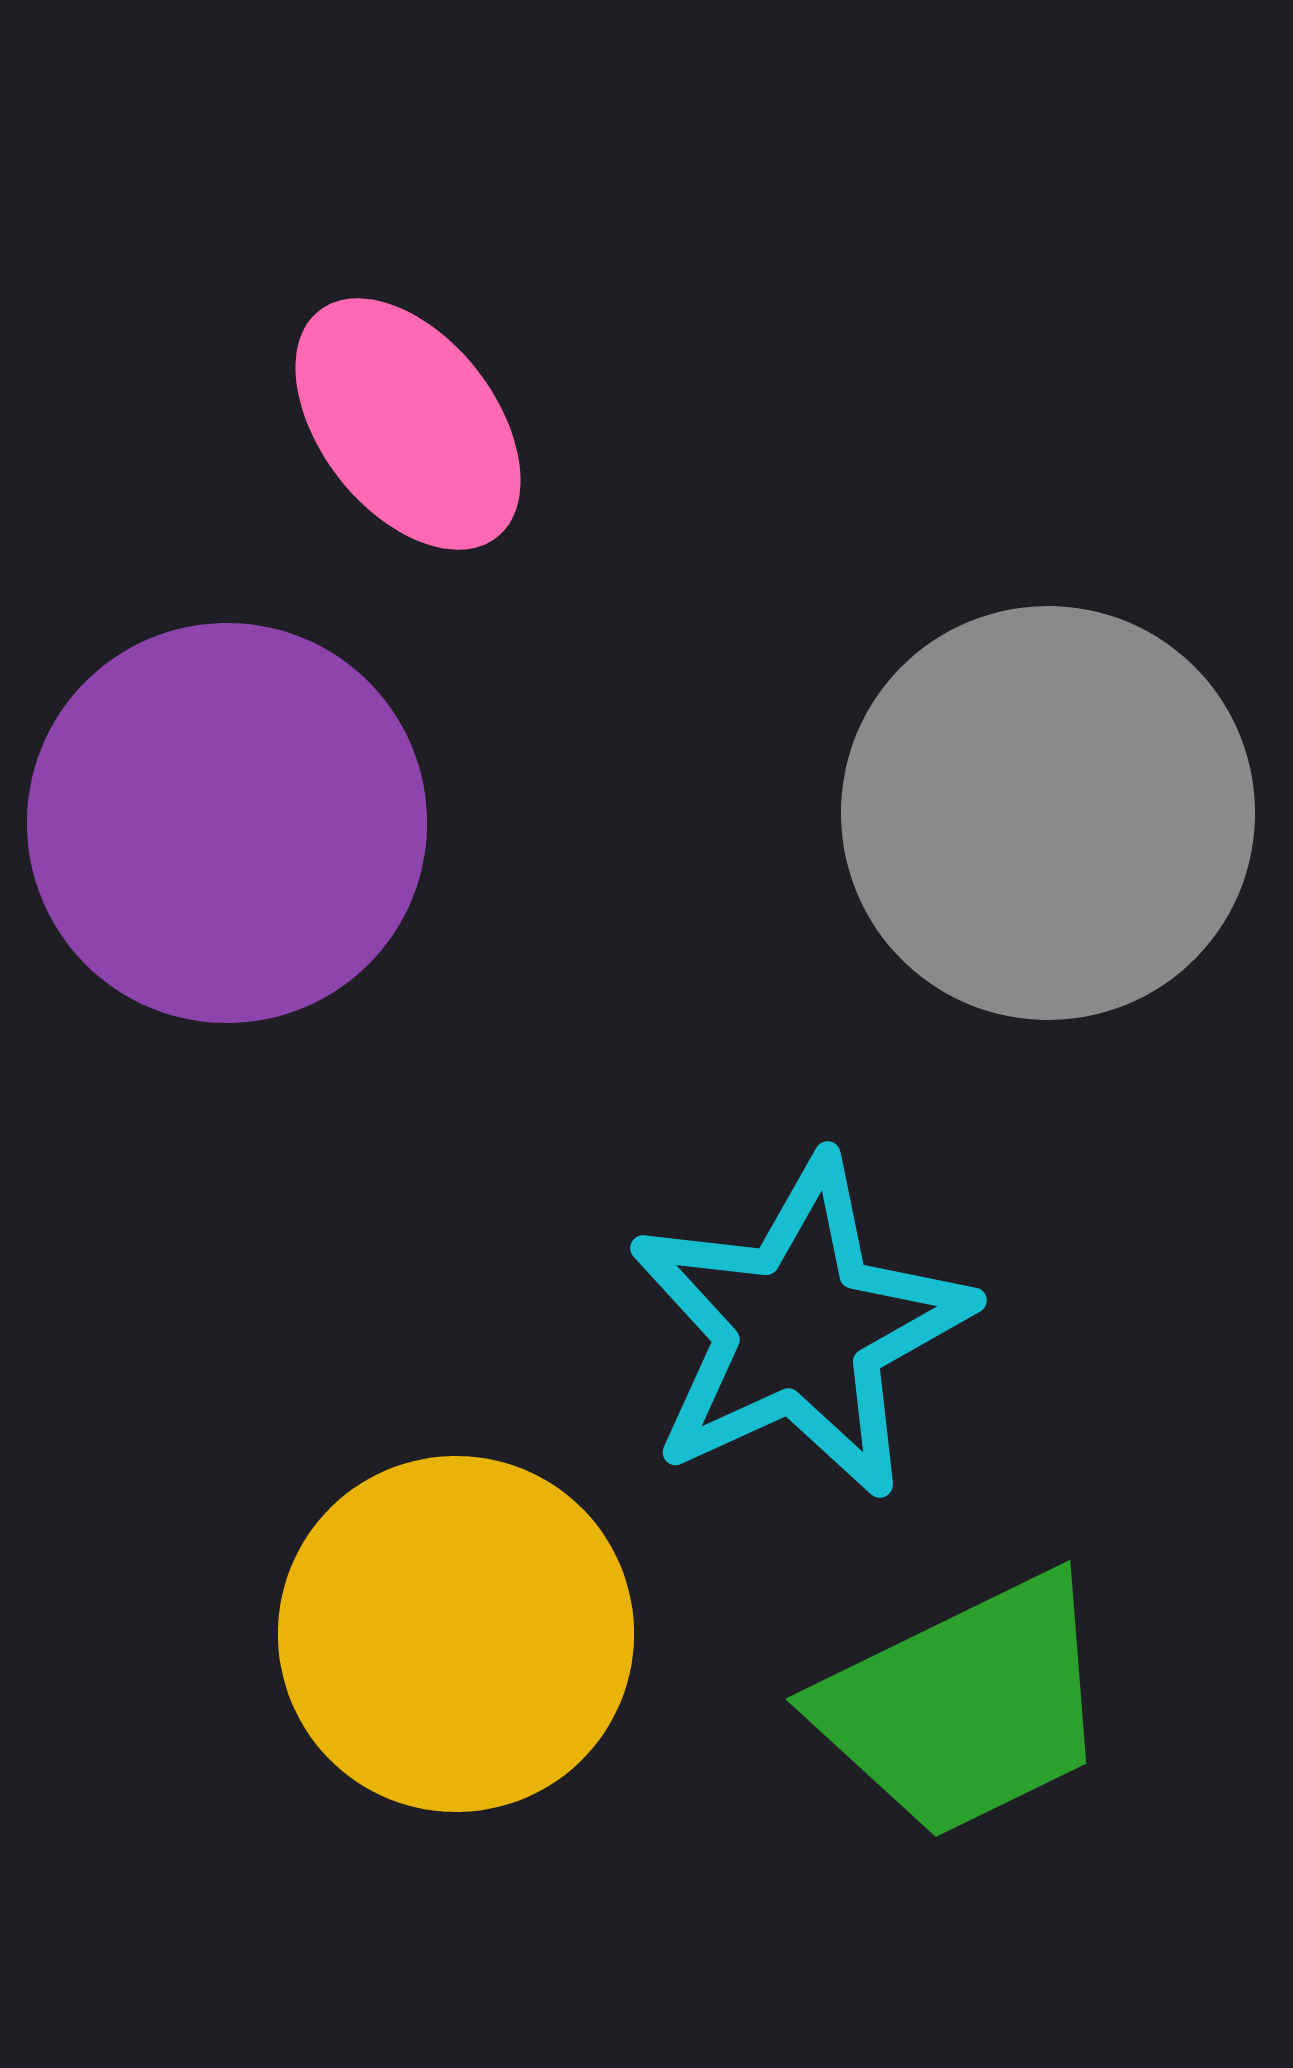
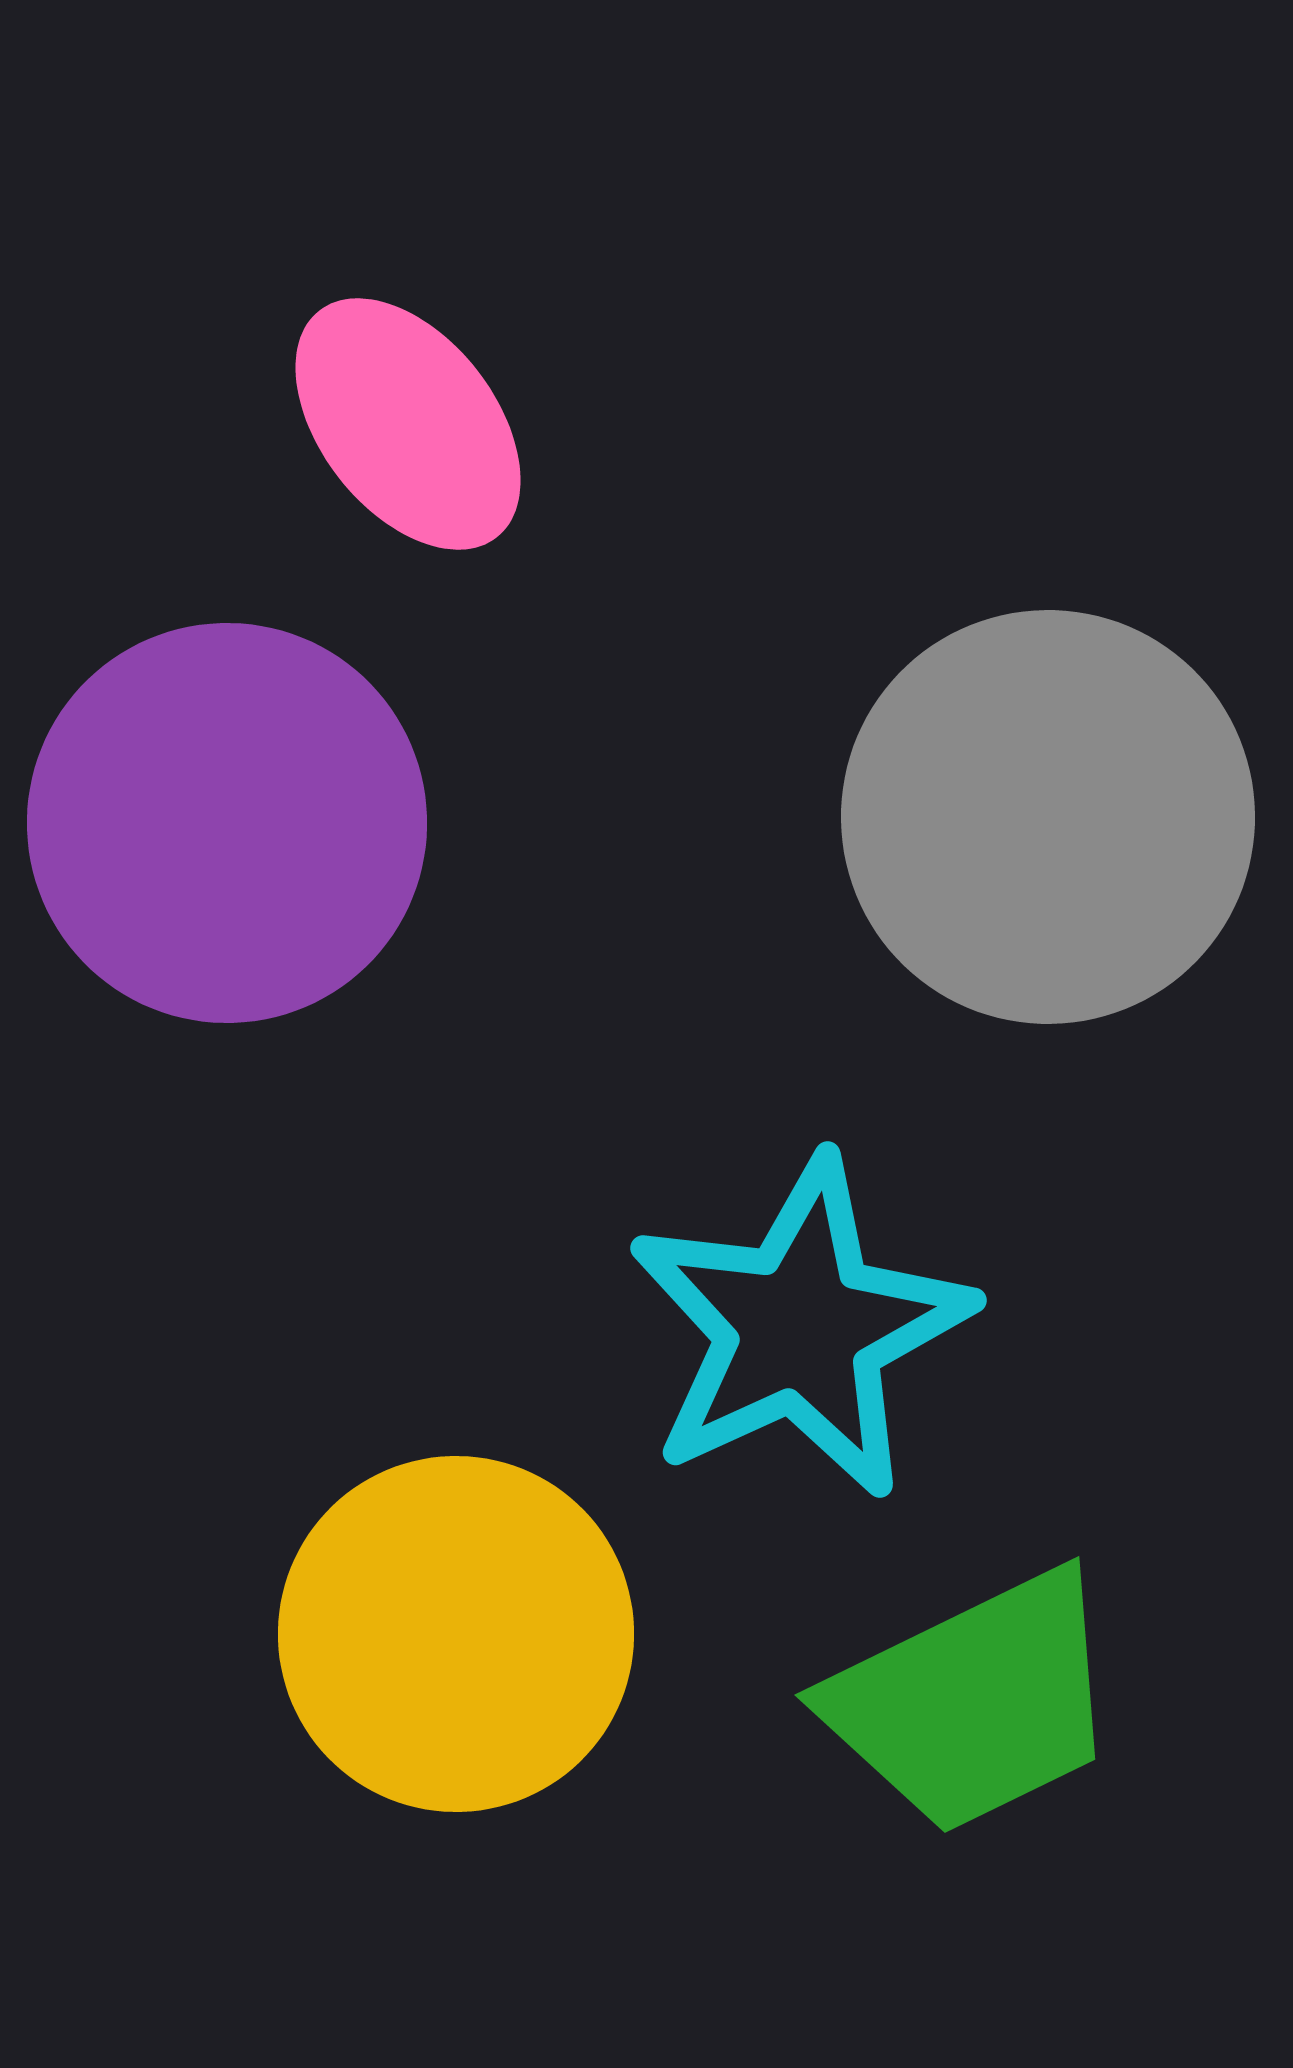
gray circle: moved 4 px down
green trapezoid: moved 9 px right, 4 px up
